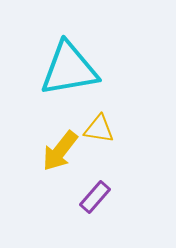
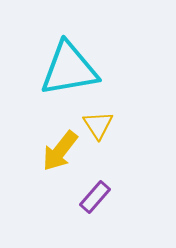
yellow triangle: moved 1 px left, 4 px up; rotated 48 degrees clockwise
